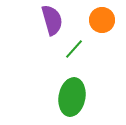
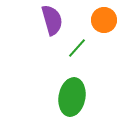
orange circle: moved 2 px right
green line: moved 3 px right, 1 px up
